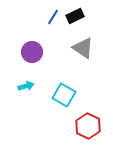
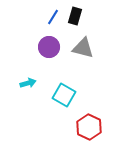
black rectangle: rotated 48 degrees counterclockwise
gray triangle: rotated 20 degrees counterclockwise
purple circle: moved 17 px right, 5 px up
cyan arrow: moved 2 px right, 3 px up
red hexagon: moved 1 px right, 1 px down
